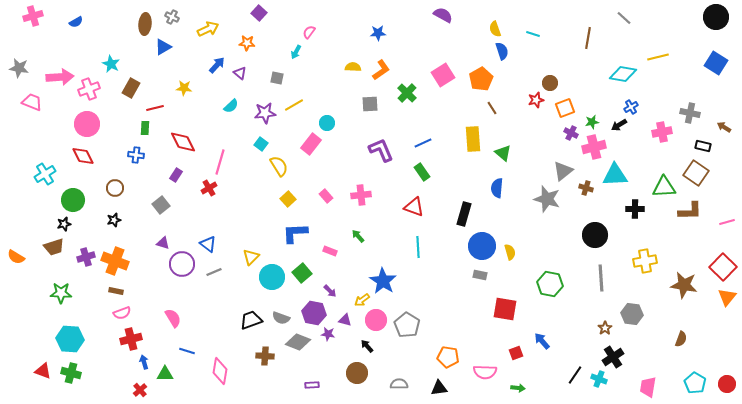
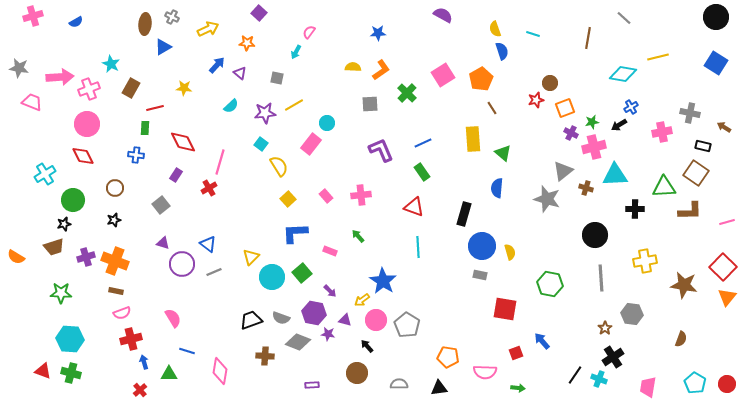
green triangle at (165, 374): moved 4 px right
